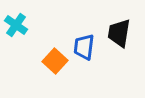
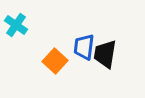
black trapezoid: moved 14 px left, 21 px down
